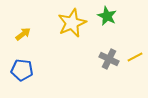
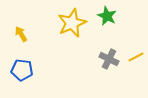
yellow arrow: moved 2 px left; rotated 84 degrees counterclockwise
yellow line: moved 1 px right
